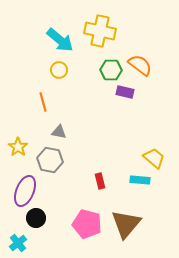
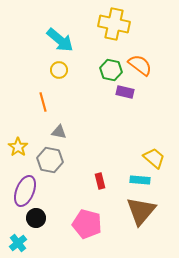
yellow cross: moved 14 px right, 7 px up
green hexagon: rotated 10 degrees clockwise
brown triangle: moved 15 px right, 13 px up
